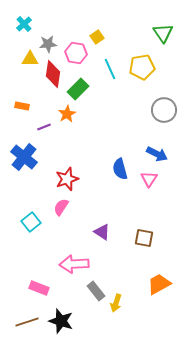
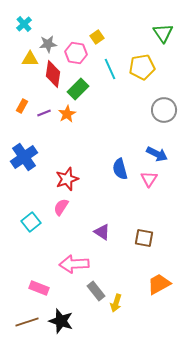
orange rectangle: rotated 72 degrees counterclockwise
purple line: moved 14 px up
blue cross: rotated 16 degrees clockwise
